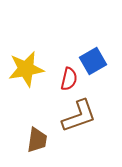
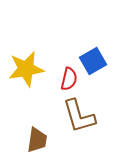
brown L-shape: rotated 93 degrees clockwise
